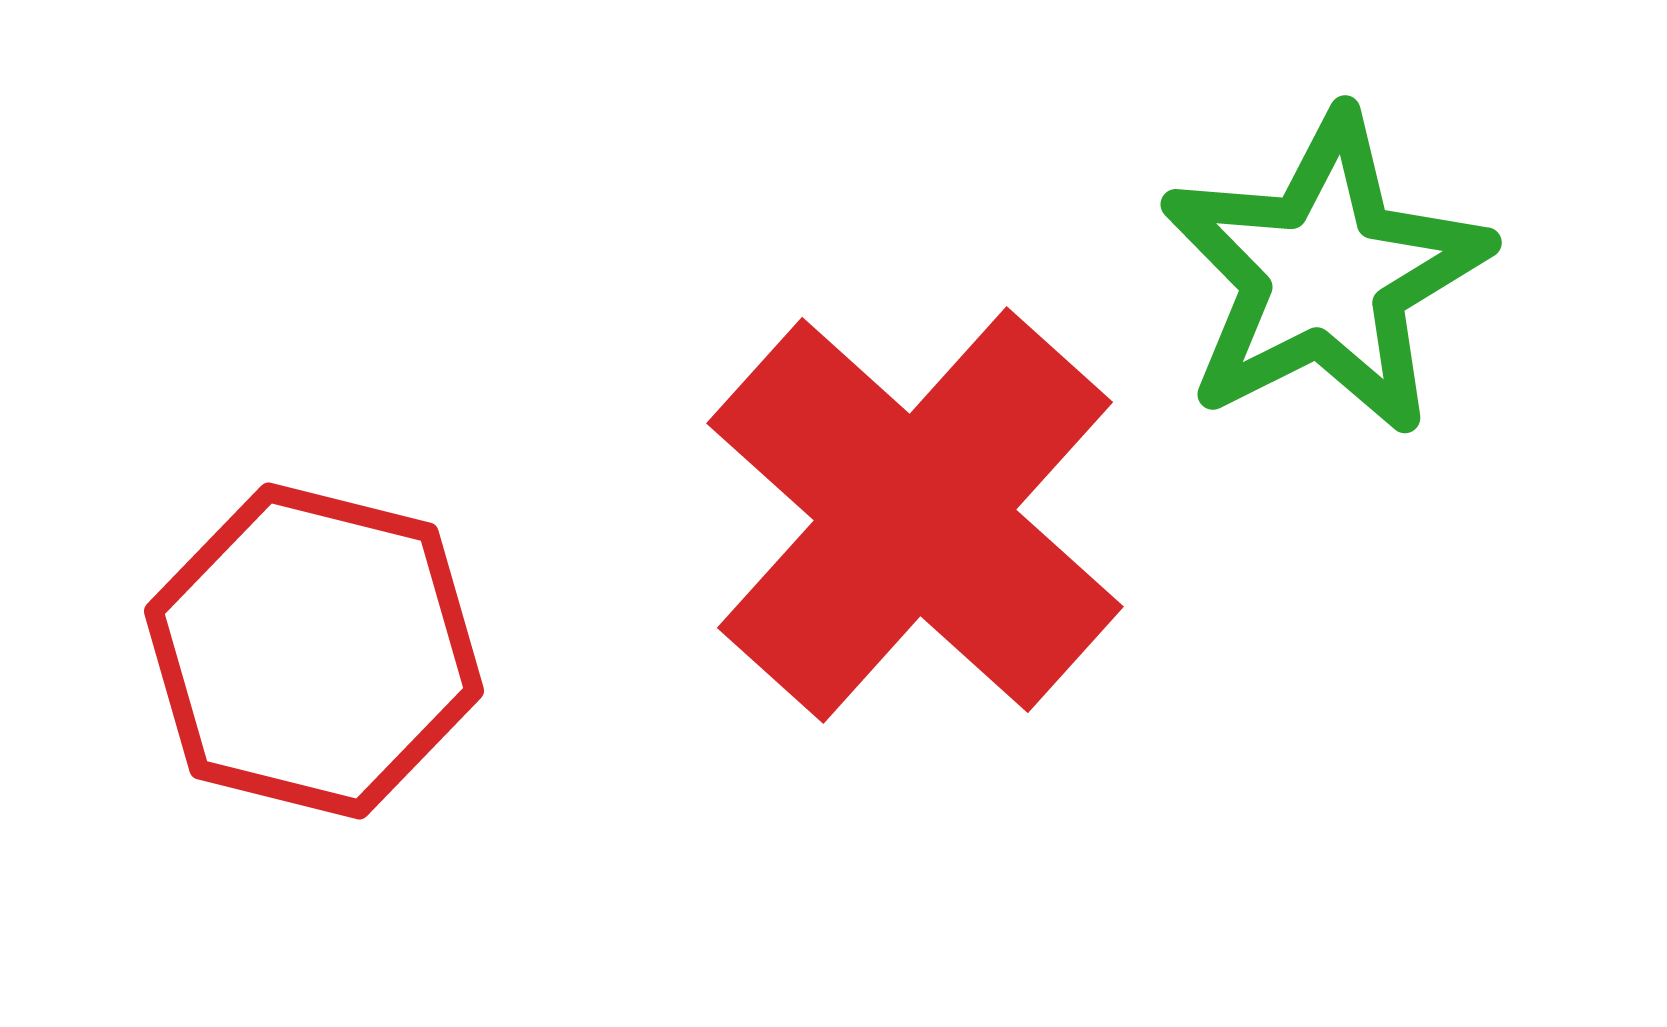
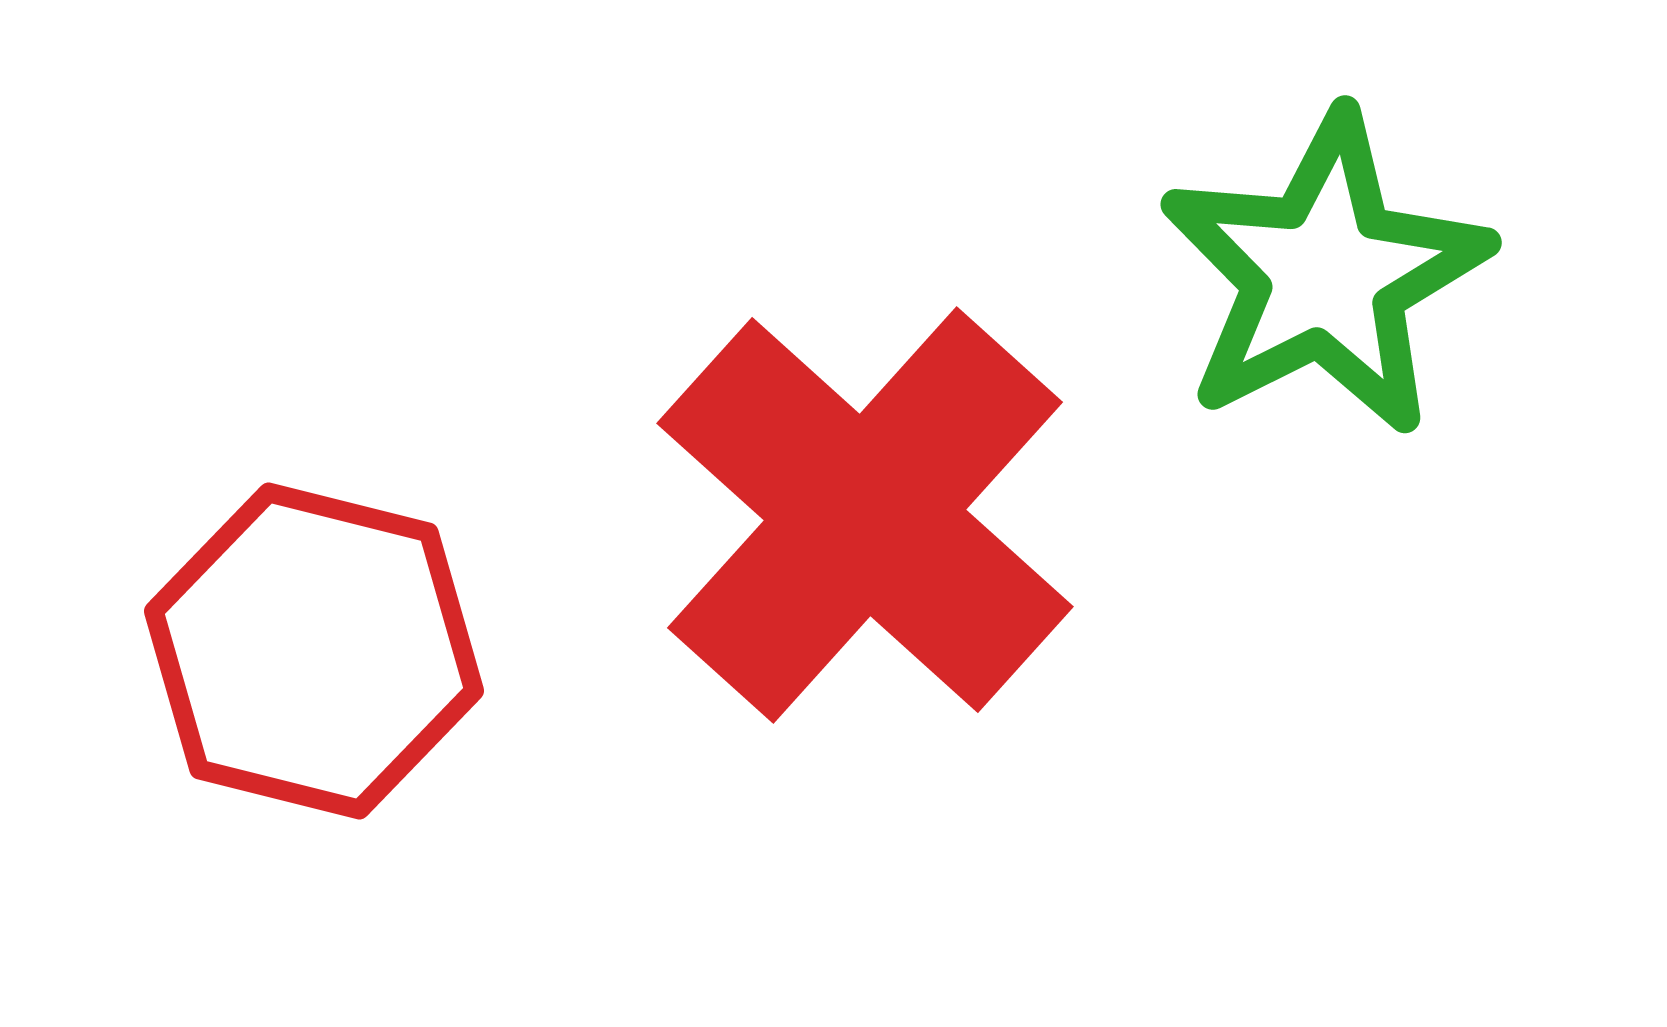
red cross: moved 50 px left
